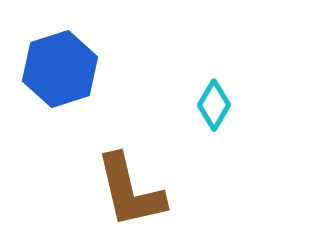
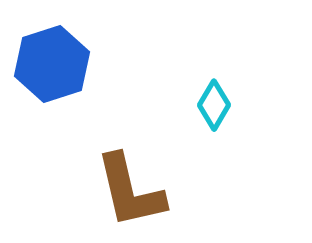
blue hexagon: moved 8 px left, 5 px up
